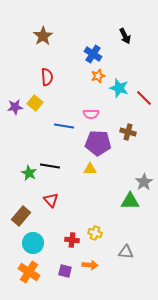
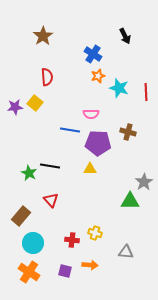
red line: moved 2 px right, 6 px up; rotated 42 degrees clockwise
blue line: moved 6 px right, 4 px down
